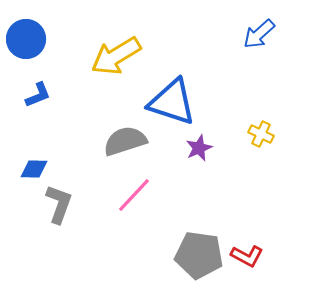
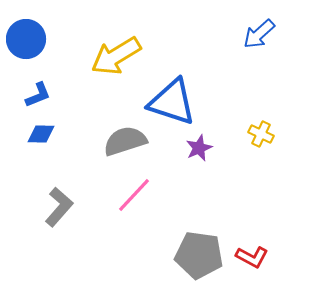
blue diamond: moved 7 px right, 35 px up
gray L-shape: moved 3 px down; rotated 21 degrees clockwise
red L-shape: moved 5 px right, 1 px down
